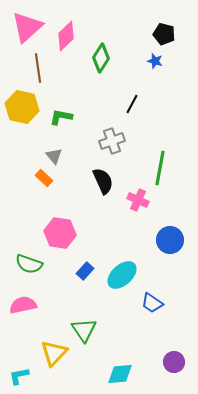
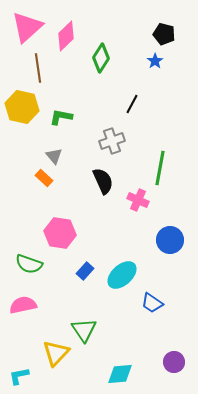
blue star: rotated 21 degrees clockwise
yellow triangle: moved 2 px right
